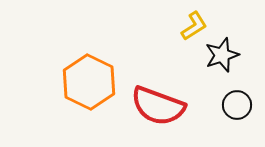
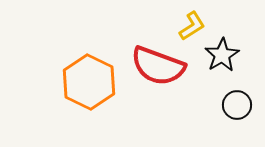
yellow L-shape: moved 2 px left
black star: rotated 12 degrees counterclockwise
red semicircle: moved 40 px up
